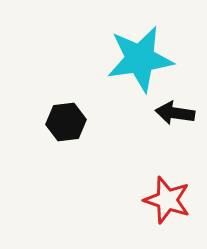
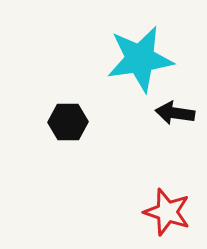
black hexagon: moved 2 px right; rotated 6 degrees clockwise
red star: moved 12 px down
